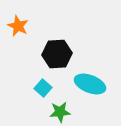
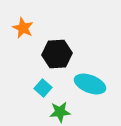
orange star: moved 5 px right, 2 px down
